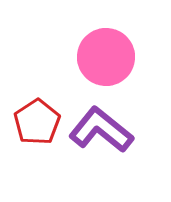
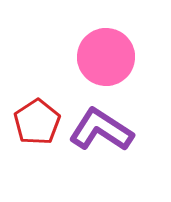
purple L-shape: rotated 6 degrees counterclockwise
